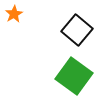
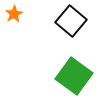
black square: moved 6 px left, 9 px up
